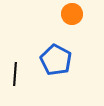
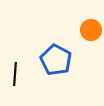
orange circle: moved 19 px right, 16 px down
